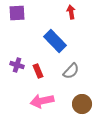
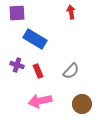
blue rectangle: moved 20 px left, 2 px up; rotated 15 degrees counterclockwise
pink arrow: moved 2 px left
